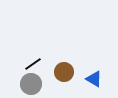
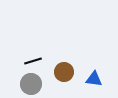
black line: moved 3 px up; rotated 18 degrees clockwise
blue triangle: rotated 24 degrees counterclockwise
